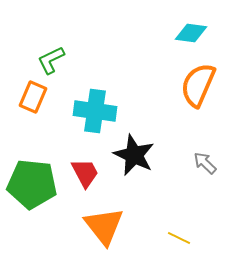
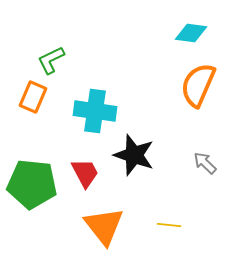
black star: rotated 6 degrees counterclockwise
yellow line: moved 10 px left, 13 px up; rotated 20 degrees counterclockwise
